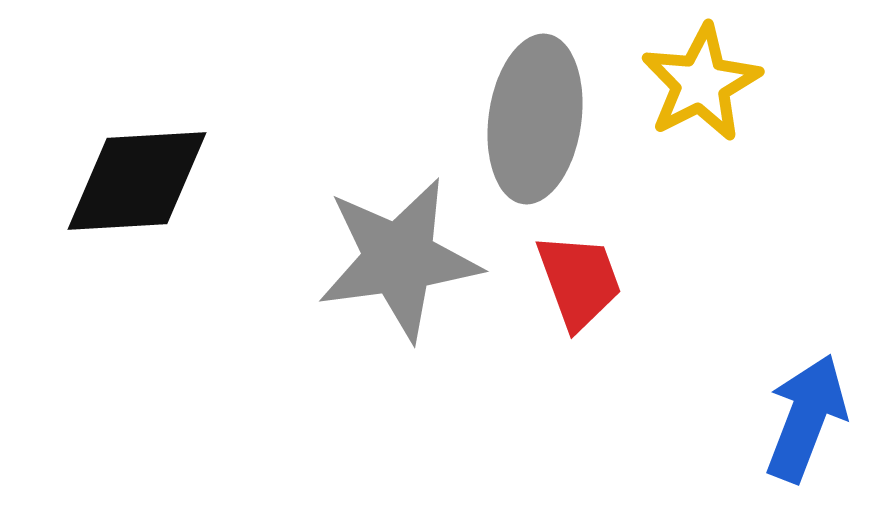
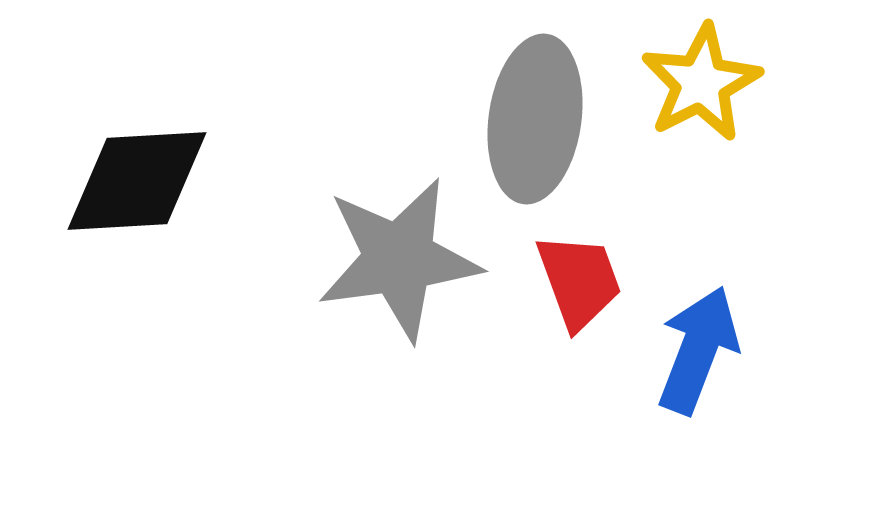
blue arrow: moved 108 px left, 68 px up
